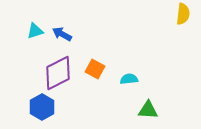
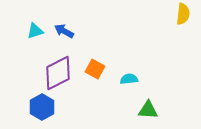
blue arrow: moved 2 px right, 3 px up
